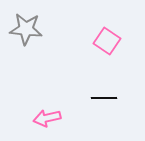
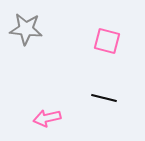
pink square: rotated 20 degrees counterclockwise
black line: rotated 15 degrees clockwise
